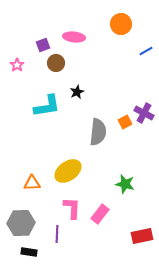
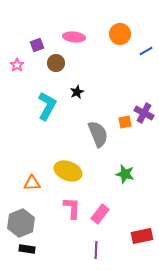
orange circle: moved 1 px left, 10 px down
purple square: moved 6 px left
cyan L-shape: rotated 52 degrees counterclockwise
orange square: rotated 16 degrees clockwise
gray semicircle: moved 2 px down; rotated 28 degrees counterclockwise
yellow ellipse: rotated 56 degrees clockwise
green star: moved 10 px up
gray hexagon: rotated 20 degrees counterclockwise
purple line: moved 39 px right, 16 px down
black rectangle: moved 2 px left, 3 px up
